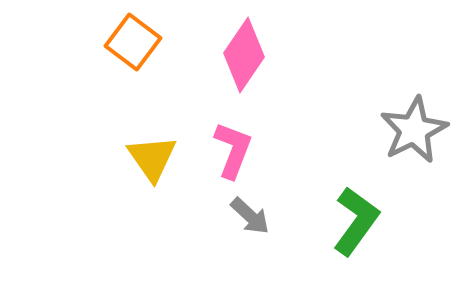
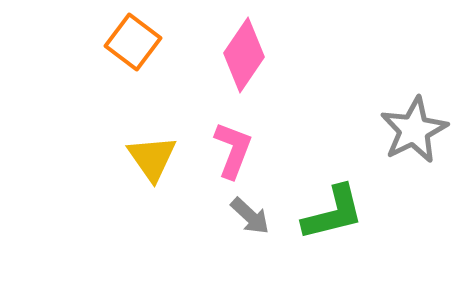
green L-shape: moved 23 px left, 8 px up; rotated 40 degrees clockwise
